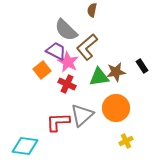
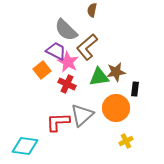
black rectangle: moved 7 px left, 23 px down; rotated 40 degrees clockwise
